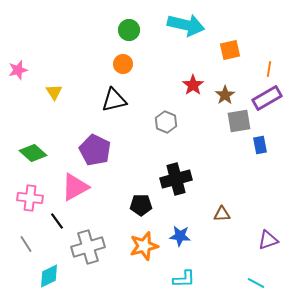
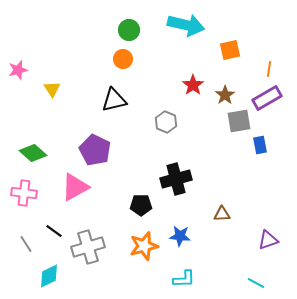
orange circle: moved 5 px up
yellow triangle: moved 2 px left, 3 px up
pink cross: moved 6 px left, 5 px up
black line: moved 3 px left, 10 px down; rotated 18 degrees counterclockwise
